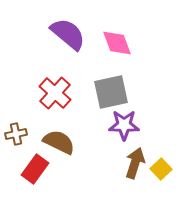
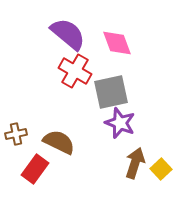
red cross: moved 20 px right, 22 px up; rotated 12 degrees counterclockwise
purple star: moved 4 px left, 2 px up; rotated 20 degrees clockwise
